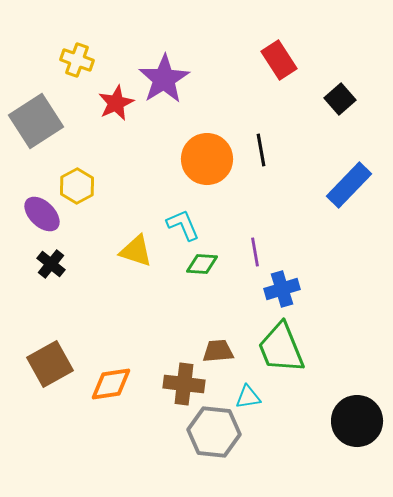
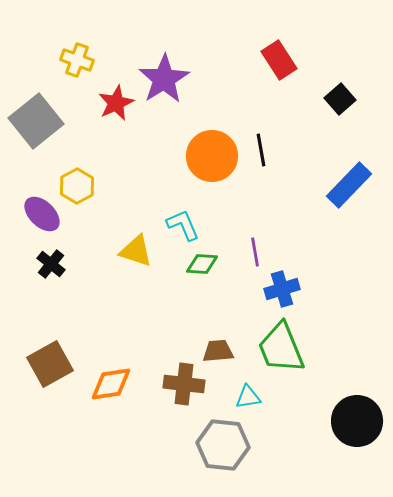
gray square: rotated 6 degrees counterclockwise
orange circle: moved 5 px right, 3 px up
gray hexagon: moved 9 px right, 13 px down
